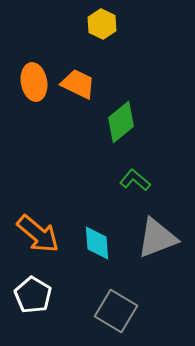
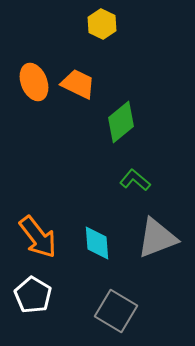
orange ellipse: rotated 12 degrees counterclockwise
orange arrow: moved 3 px down; rotated 12 degrees clockwise
